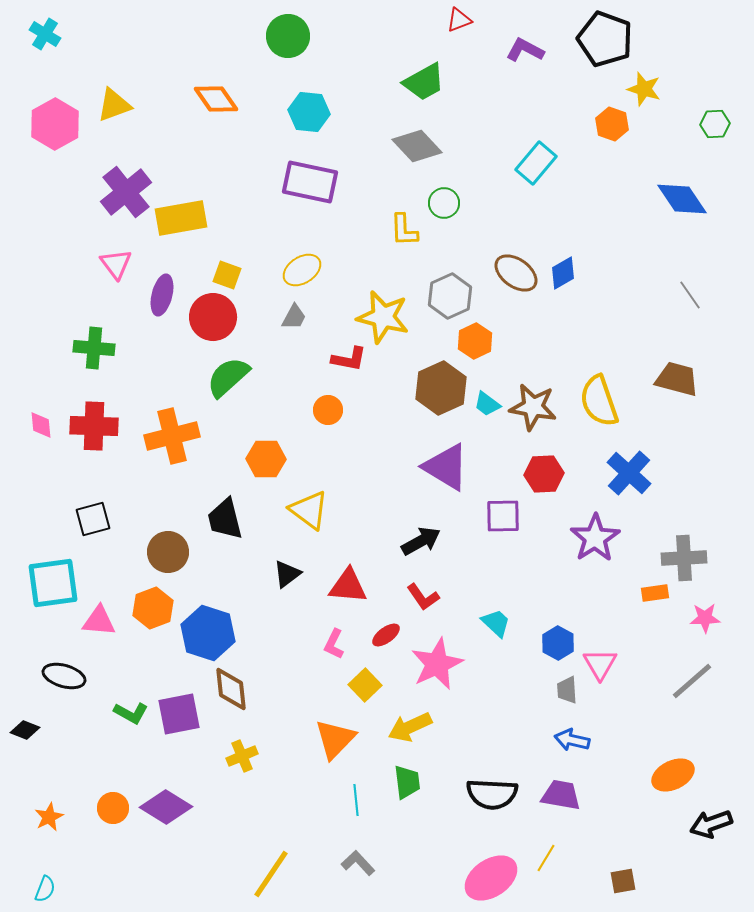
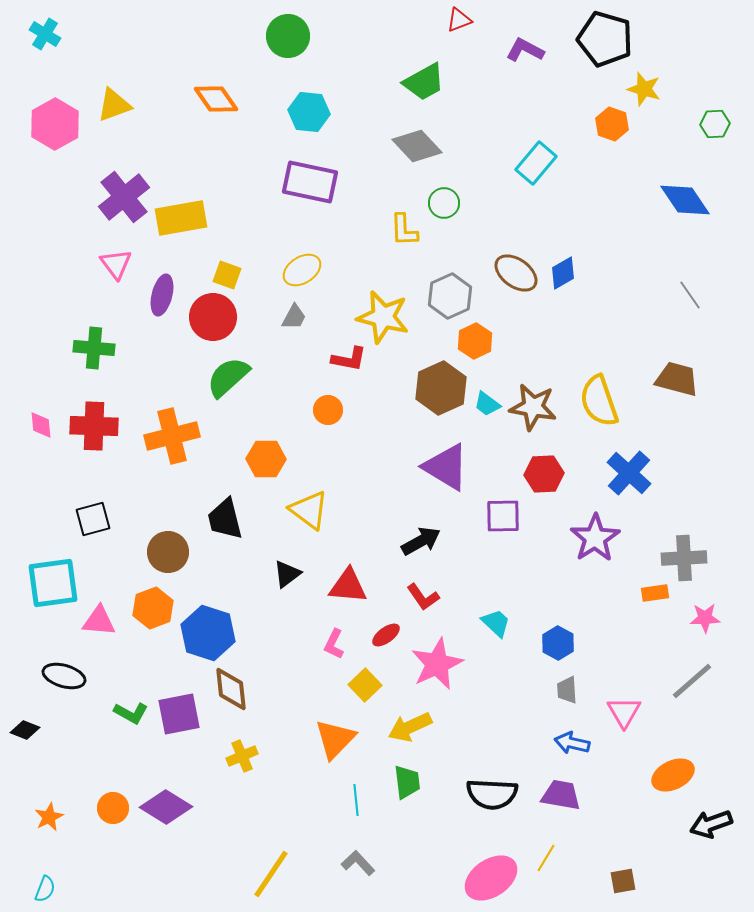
black pentagon at (605, 39): rotated 4 degrees counterclockwise
purple cross at (126, 192): moved 2 px left, 5 px down
blue diamond at (682, 199): moved 3 px right, 1 px down
pink triangle at (600, 664): moved 24 px right, 48 px down
blue arrow at (572, 740): moved 3 px down
